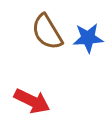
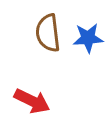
brown semicircle: moved 1 px right, 1 px down; rotated 24 degrees clockwise
